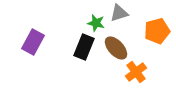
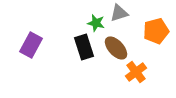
orange pentagon: moved 1 px left
purple rectangle: moved 2 px left, 3 px down
black rectangle: rotated 40 degrees counterclockwise
